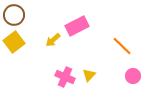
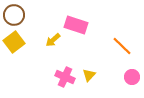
pink rectangle: moved 1 px left, 1 px up; rotated 45 degrees clockwise
pink circle: moved 1 px left, 1 px down
